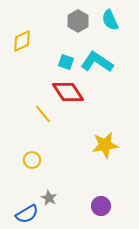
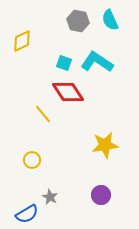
gray hexagon: rotated 20 degrees counterclockwise
cyan square: moved 2 px left, 1 px down
gray star: moved 1 px right, 1 px up
purple circle: moved 11 px up
